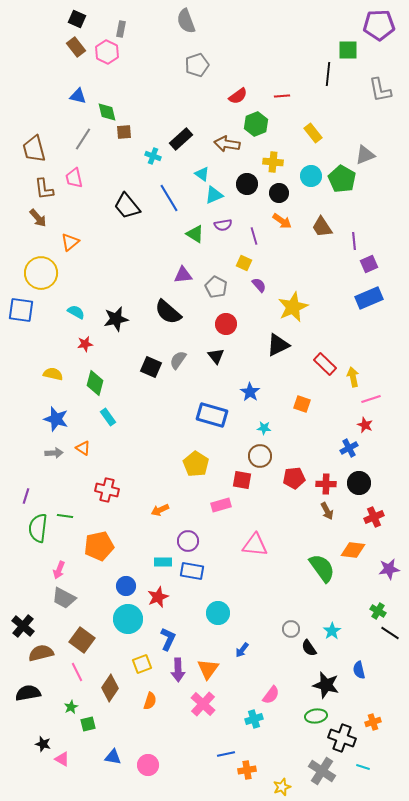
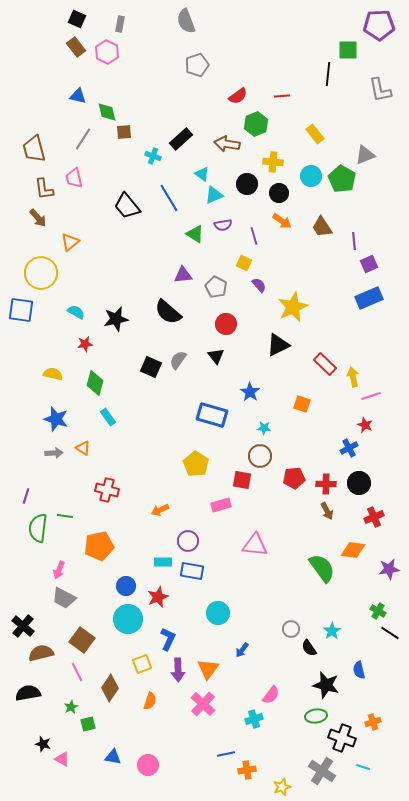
gray rectangle at (121, 29): moved 1 px left, 5 px up
yellow rectangle at (313, 133): moved 2 px right, 1 px down
pink line at (371, 399): moved 3 px up
